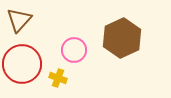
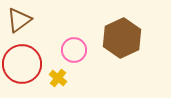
brown triangle: rotated 12 degrees clockwise
yellow cross: rotated 18 degrees clockwise
